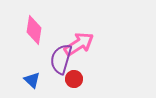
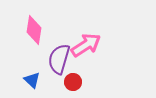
pink arrow: moved 7 px right, 1 px down
purple semicircle: moved 2 px left
red circle: moved 1 px left, 3 px down
